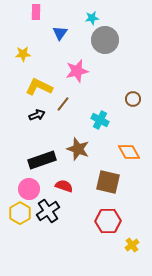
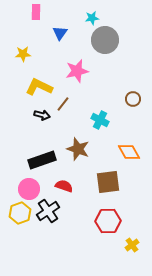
black arrow: moved 5 px right; rotated 35 degrees clockwise
brown square: rotated 20 degrees counterclockwise
yellow hexagon: rotated 10 degrees clockwise
